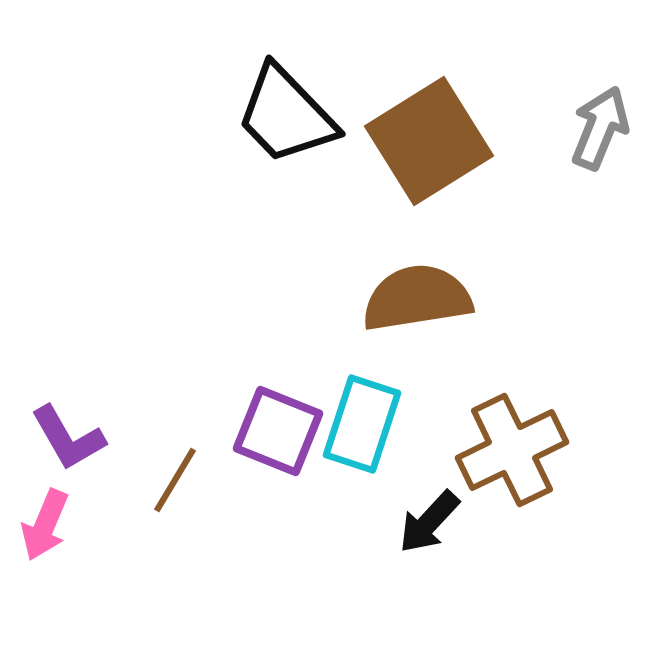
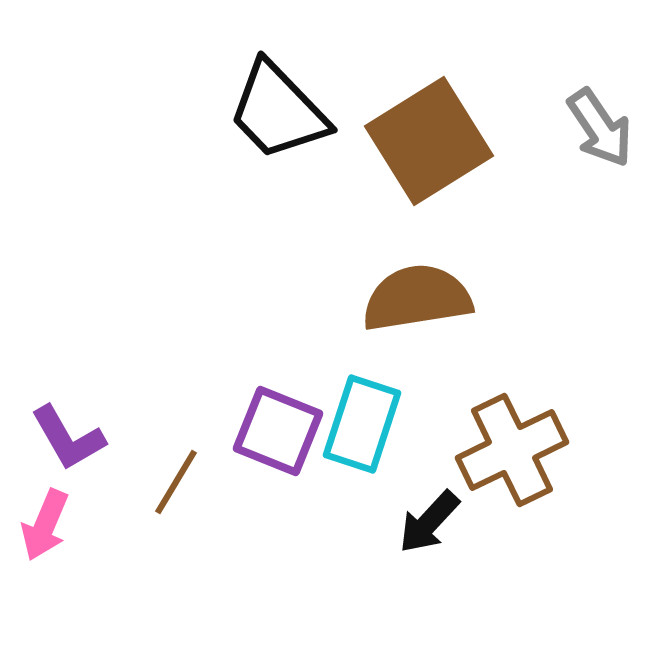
black trapezoid: moved 8 px left, 4 px up
gray arrow: rotated 124 degrees clockwise
brown line: moved 1 px right, 2 px down
